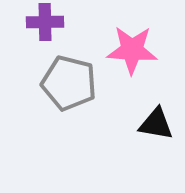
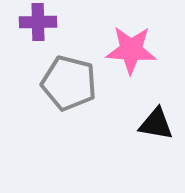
purple cross: moved 7 px left
pink star: moved 1 px left
